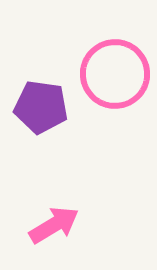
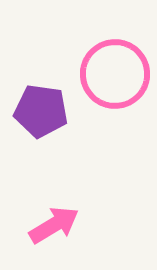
purple pentagon: moved 4 px down
